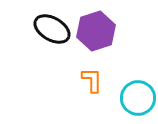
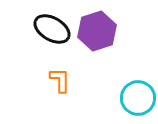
purple hexagon: moved 1 px right
orange L-shape: moved 32 px left
